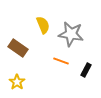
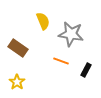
yellow semicircle: moved 4 px up
